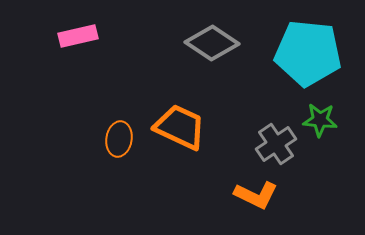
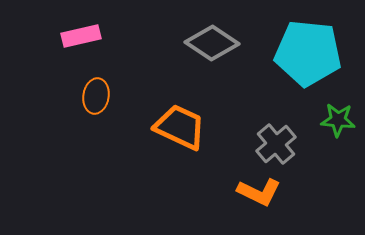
pink rectangle: moved 3 px right
green star: moved 18 px right
orange ellipse: moved 23 px left, 43 px up
gray cross: rotated 6 degrees counterclockwise
orange L-shape: moved 3 px right, 3 px up
